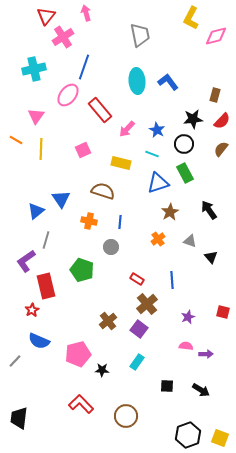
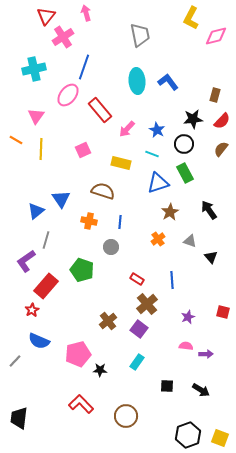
red rectangle at (46, 286): rotated 55 degrees clockwise
black star at (102, 370): moved 2 px left
